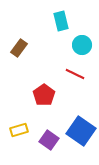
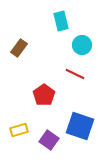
blue square: moved 1 px left, 5 px up; rotated 16 degrees counterclockwise
